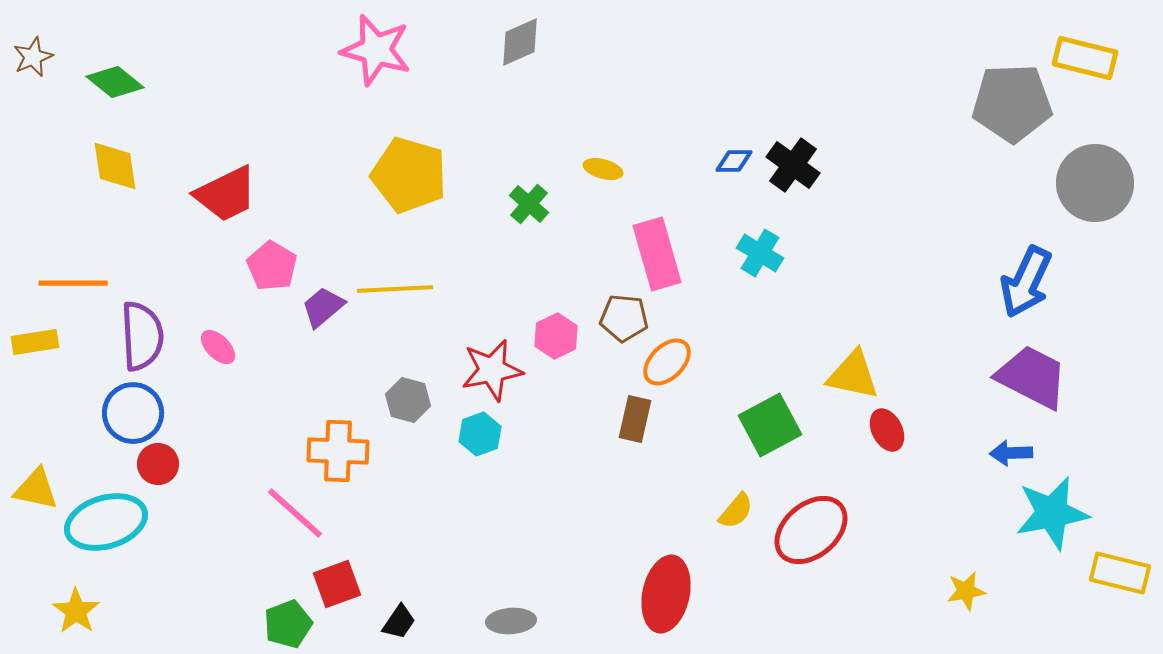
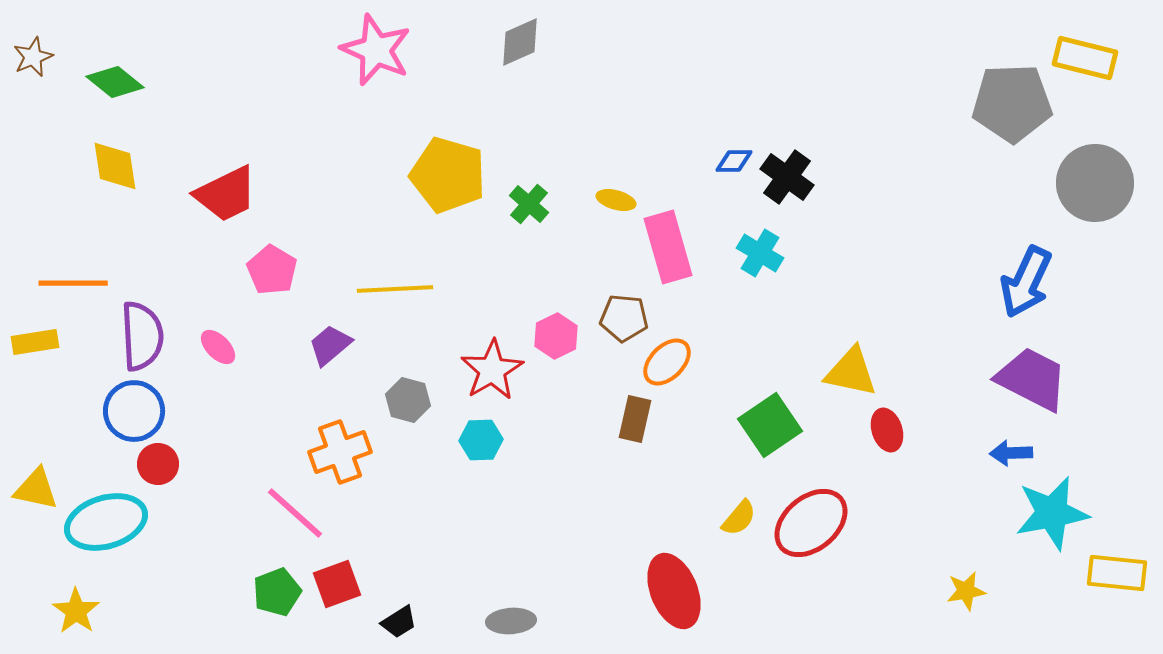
pink star at (376, 50): rotated 8 degrees clockwise
black cross at (793, 165): moved 6 px left, 12 px down
yellow ellipse at (603, 169): moved 13 px right, 31 px down
yellow pentagon at (409, 175): moved 39 px right
pink rectangle at (657, 254): moved 11 px right, 7 px up
pink pentagon at (272, 266): moved 4 px down
purple trapezoid at (323, 307): moved 7 px right, 38 px down
red star at (492, 370): rotated 20 degrees counterclockwise
yellow triangle at (853, 375): moved 2 px left, 3 px up
purple trapezoid at (1032, 377): moved 2 px down
blue circle at (133, 413): moved 1 px right, 2 px up
green square at (770, 425): rotated 6 degrees counterclockwise
red ellipse at (887, 430): rotated 9 degrees clockwise
cyan hexagon at (480, 434): moved 1 px right, 6 px down; rotated 18 degrees clockwise
orange cross at (338, 451): moved 2 px right, 1 px down; rotated 22 degrees counterclockwise
yellow semicircle at (736, 511): moved 3 px right, 7 px down
red ellipse at (811, 530): moved 7 px up
yellow rectangle at (1120, 573): moved 3 px left; rotated 8 degrees counterclockwise
red ellipse at (666, 594): moved 8 px right, 3 px up; rotated 34 degrees counterclockwise
black trapezoid at (399, 622): rotated 24 degrees clockwise
green pentagon at (288, 624): moved 11 px left, 32 px up
